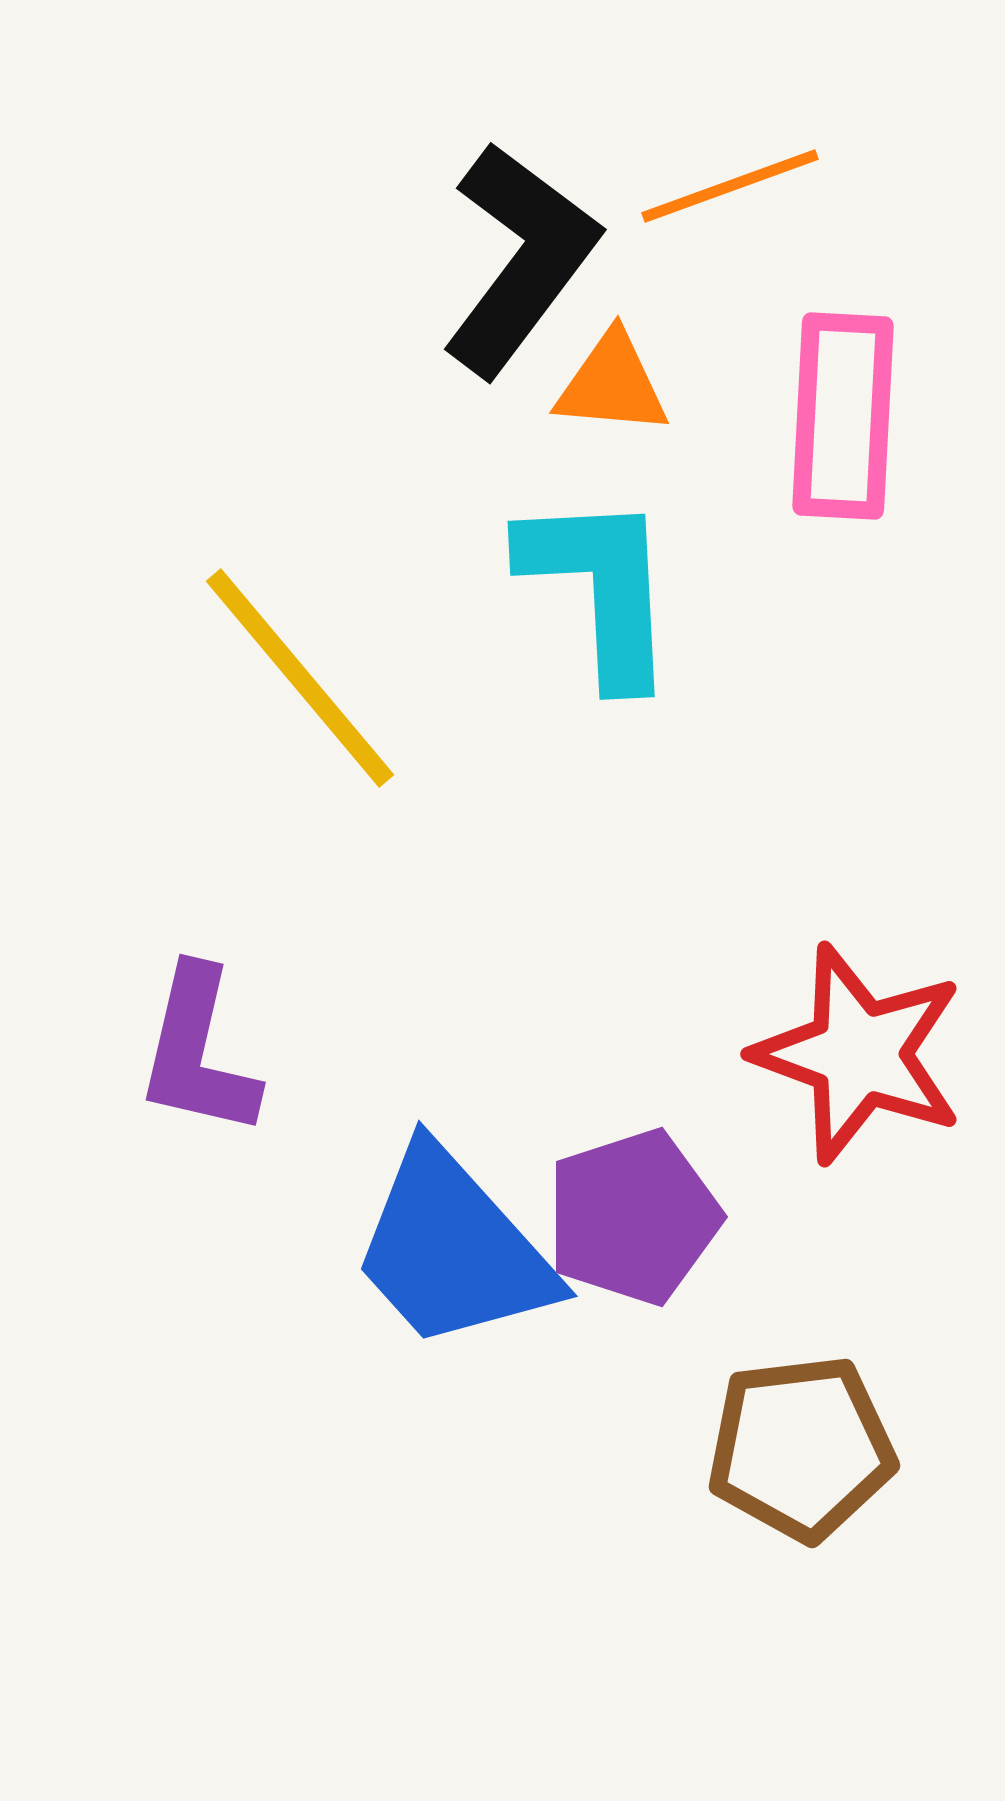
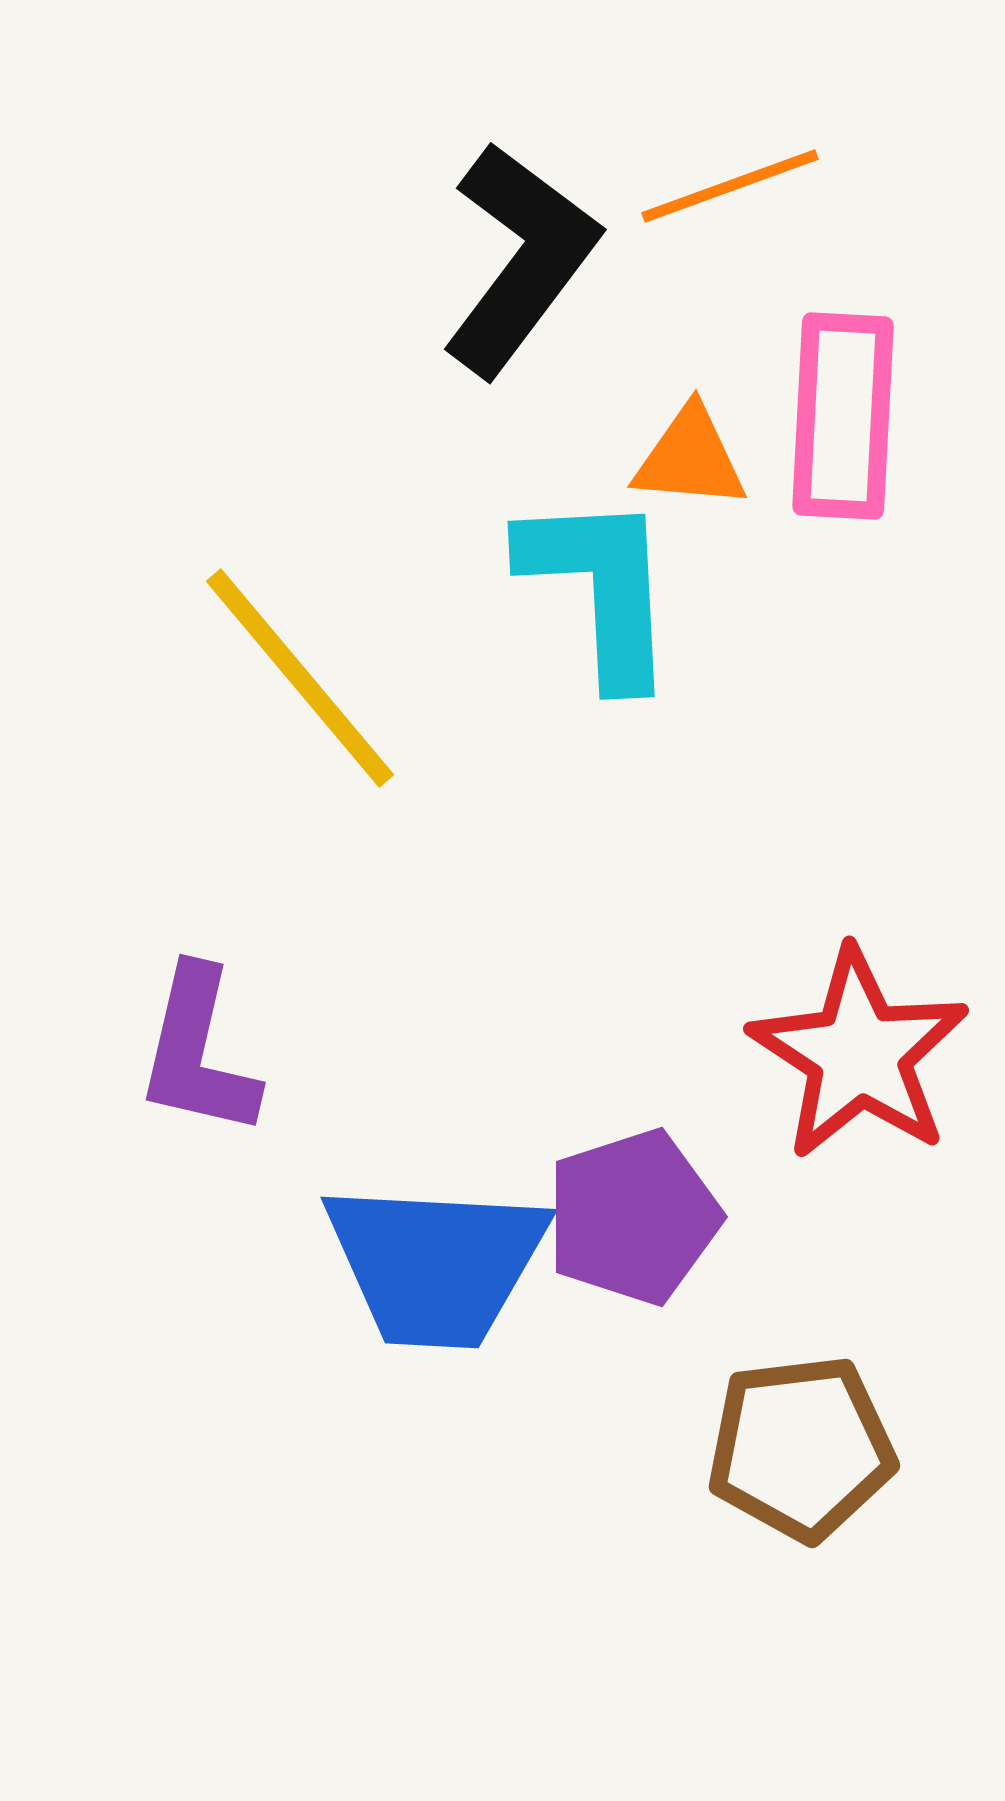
orange triangle: moved 78 px right, 74 px down
red star: rotated 13 degrees clockwise
blue trapezoid: moved 17 px left, 15 px down; rotated 45 degrees counterclockwise
